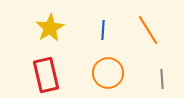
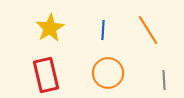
gray line: moved 2 px right, 1 px down
